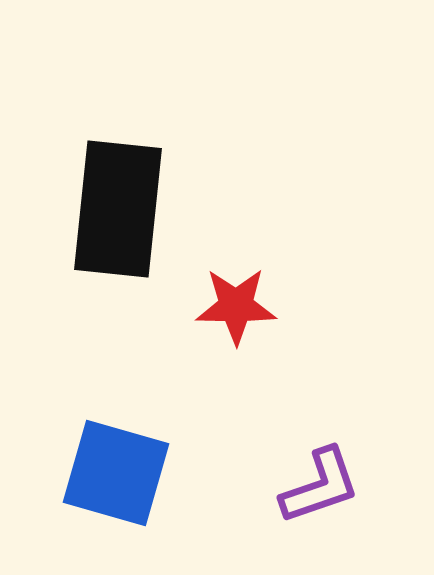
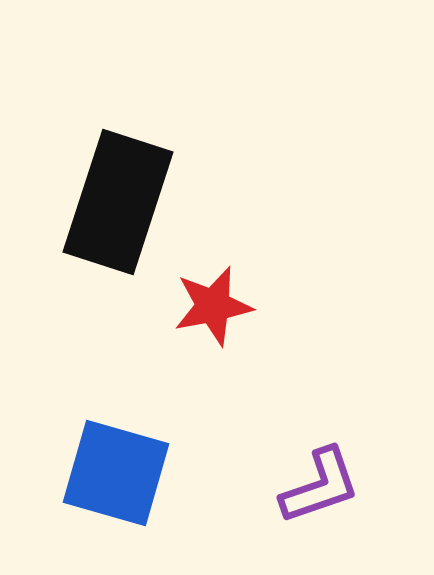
black rectangle: moved 7 px up; rotated 12 degrees clockwise
red star: moved 23 px left; rotated 12 degrees counterclockwise
